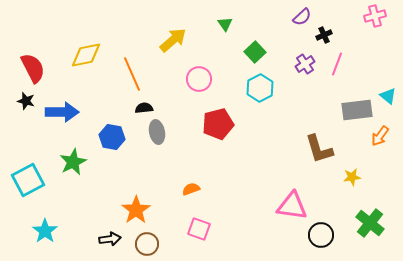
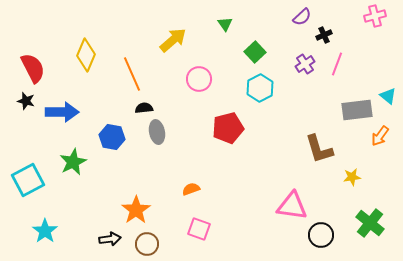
yellow diamond: rotated 56 degrees counterclockwise
red pentagon: moved 10 px right, 4 px down
